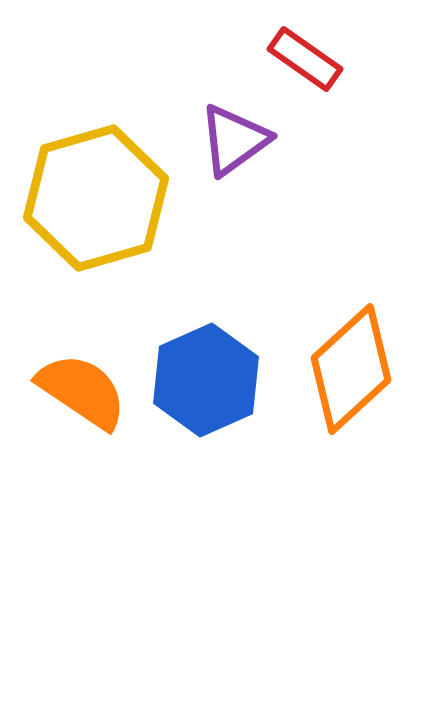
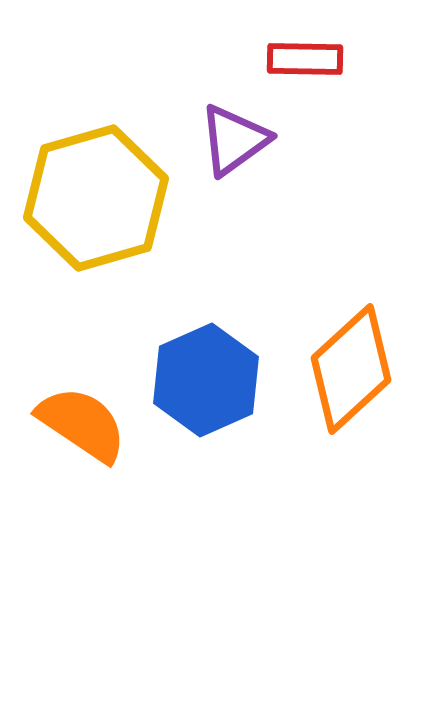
red rectangle: rotated 34 degrees counterclockwise
orange semicircle: moved 33 px down
